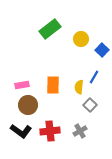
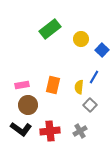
orange rectangle: rotated 12 degrees clockwise
black L-shape: moved 2 px up
